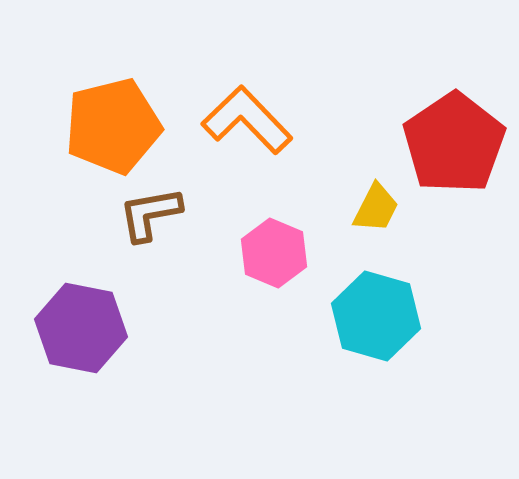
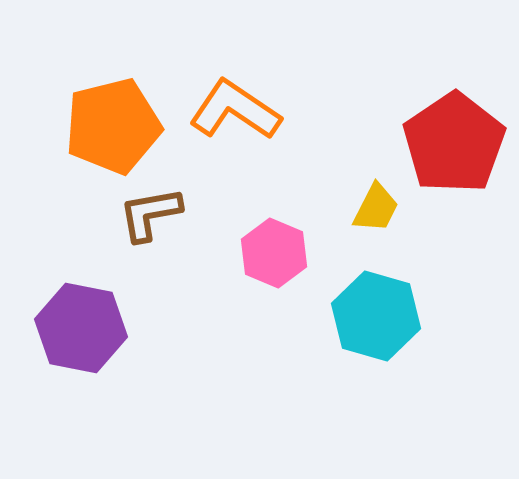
orange L-shape: moved 12 px left, 10 px up; rotated 12 degrees counterclockwise
